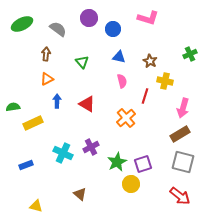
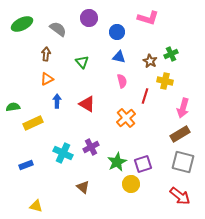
blue circle: moved 4 px right, 3 px down
green cross: moved 19 px left
brown triangle: moved 3 px right, 7 px up
